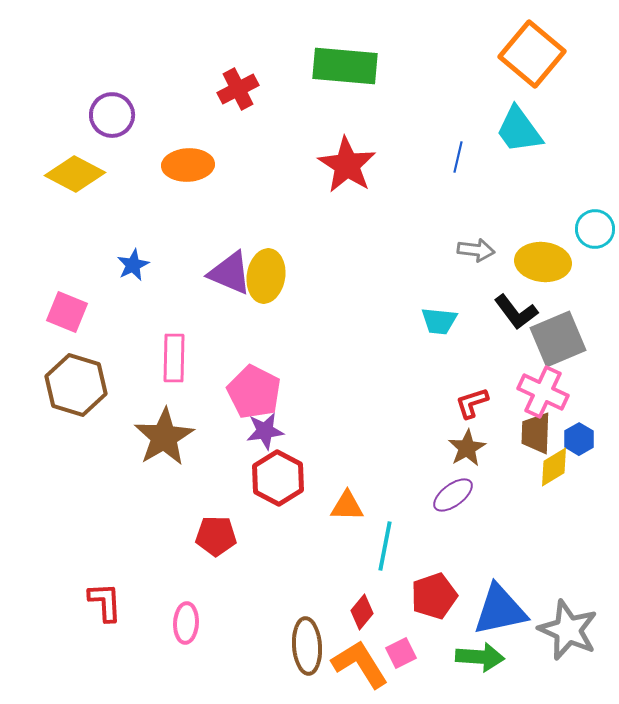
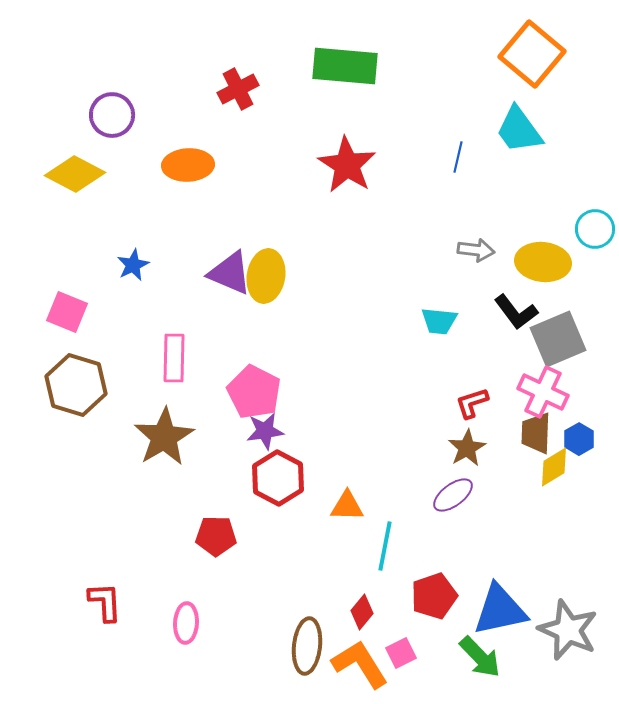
brown ellipse at (307, 646): rotated 10 degrees clockwise
green arrow at (480, 657): rotated 42 degrees clockwise
